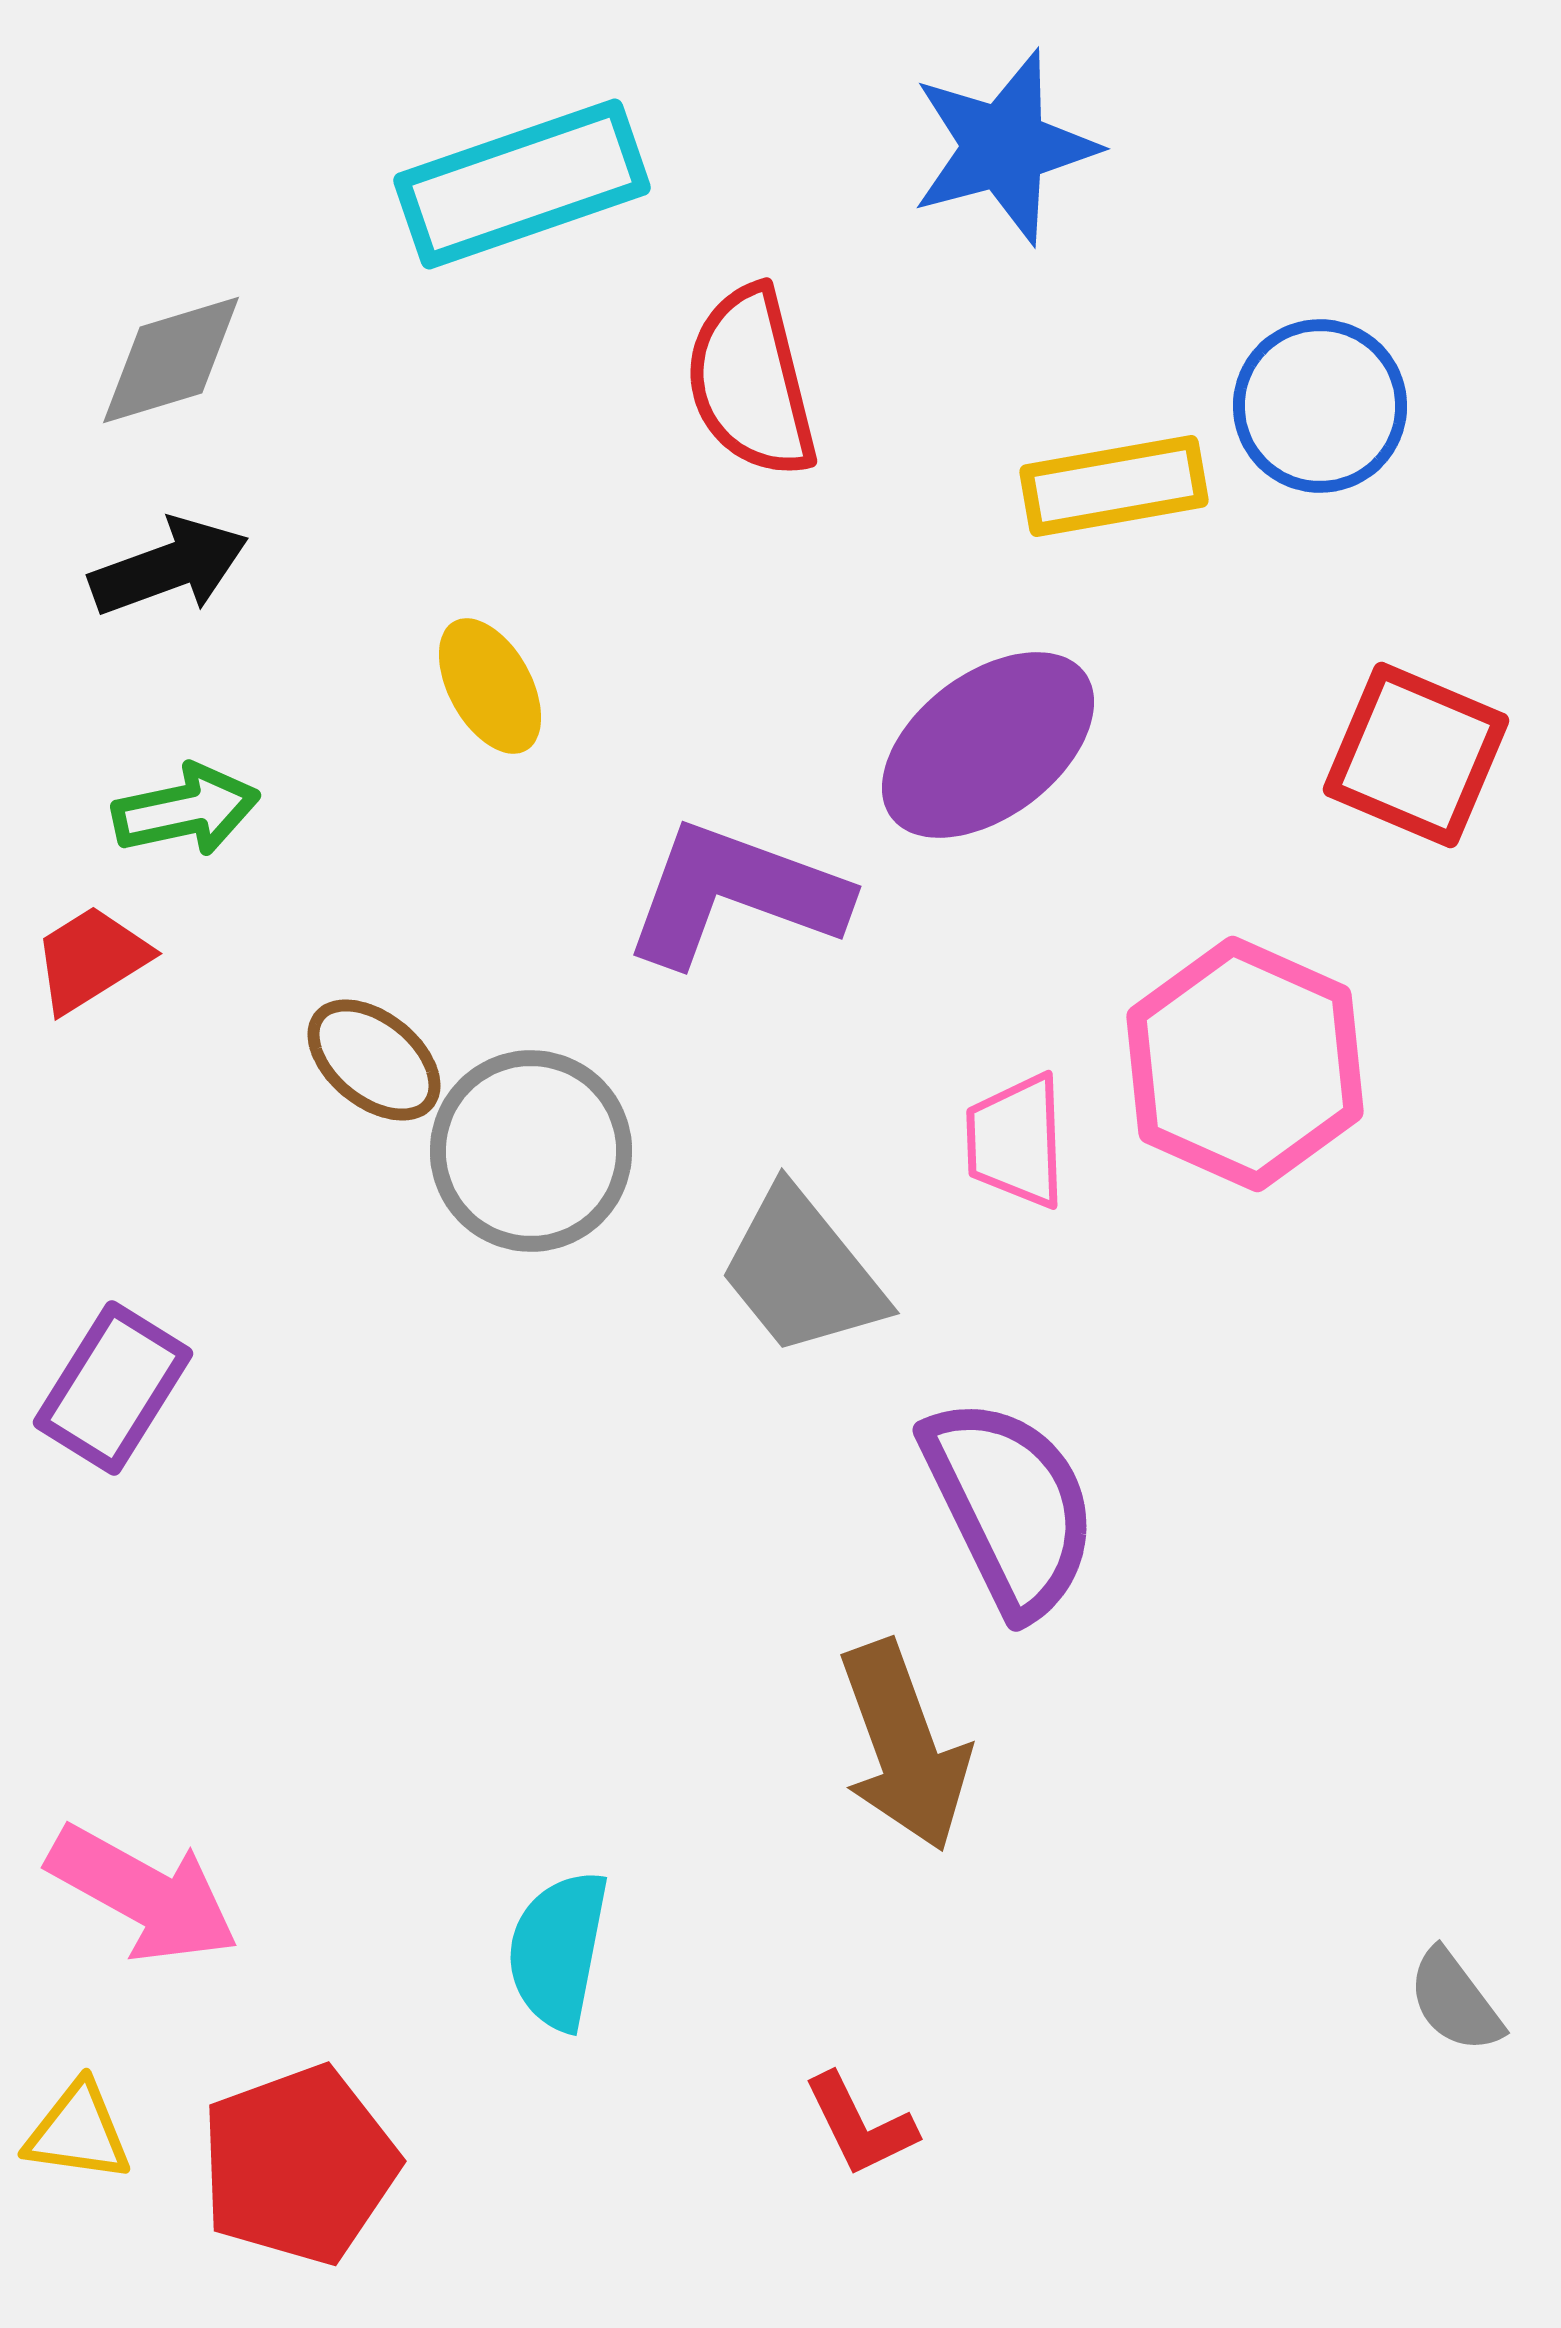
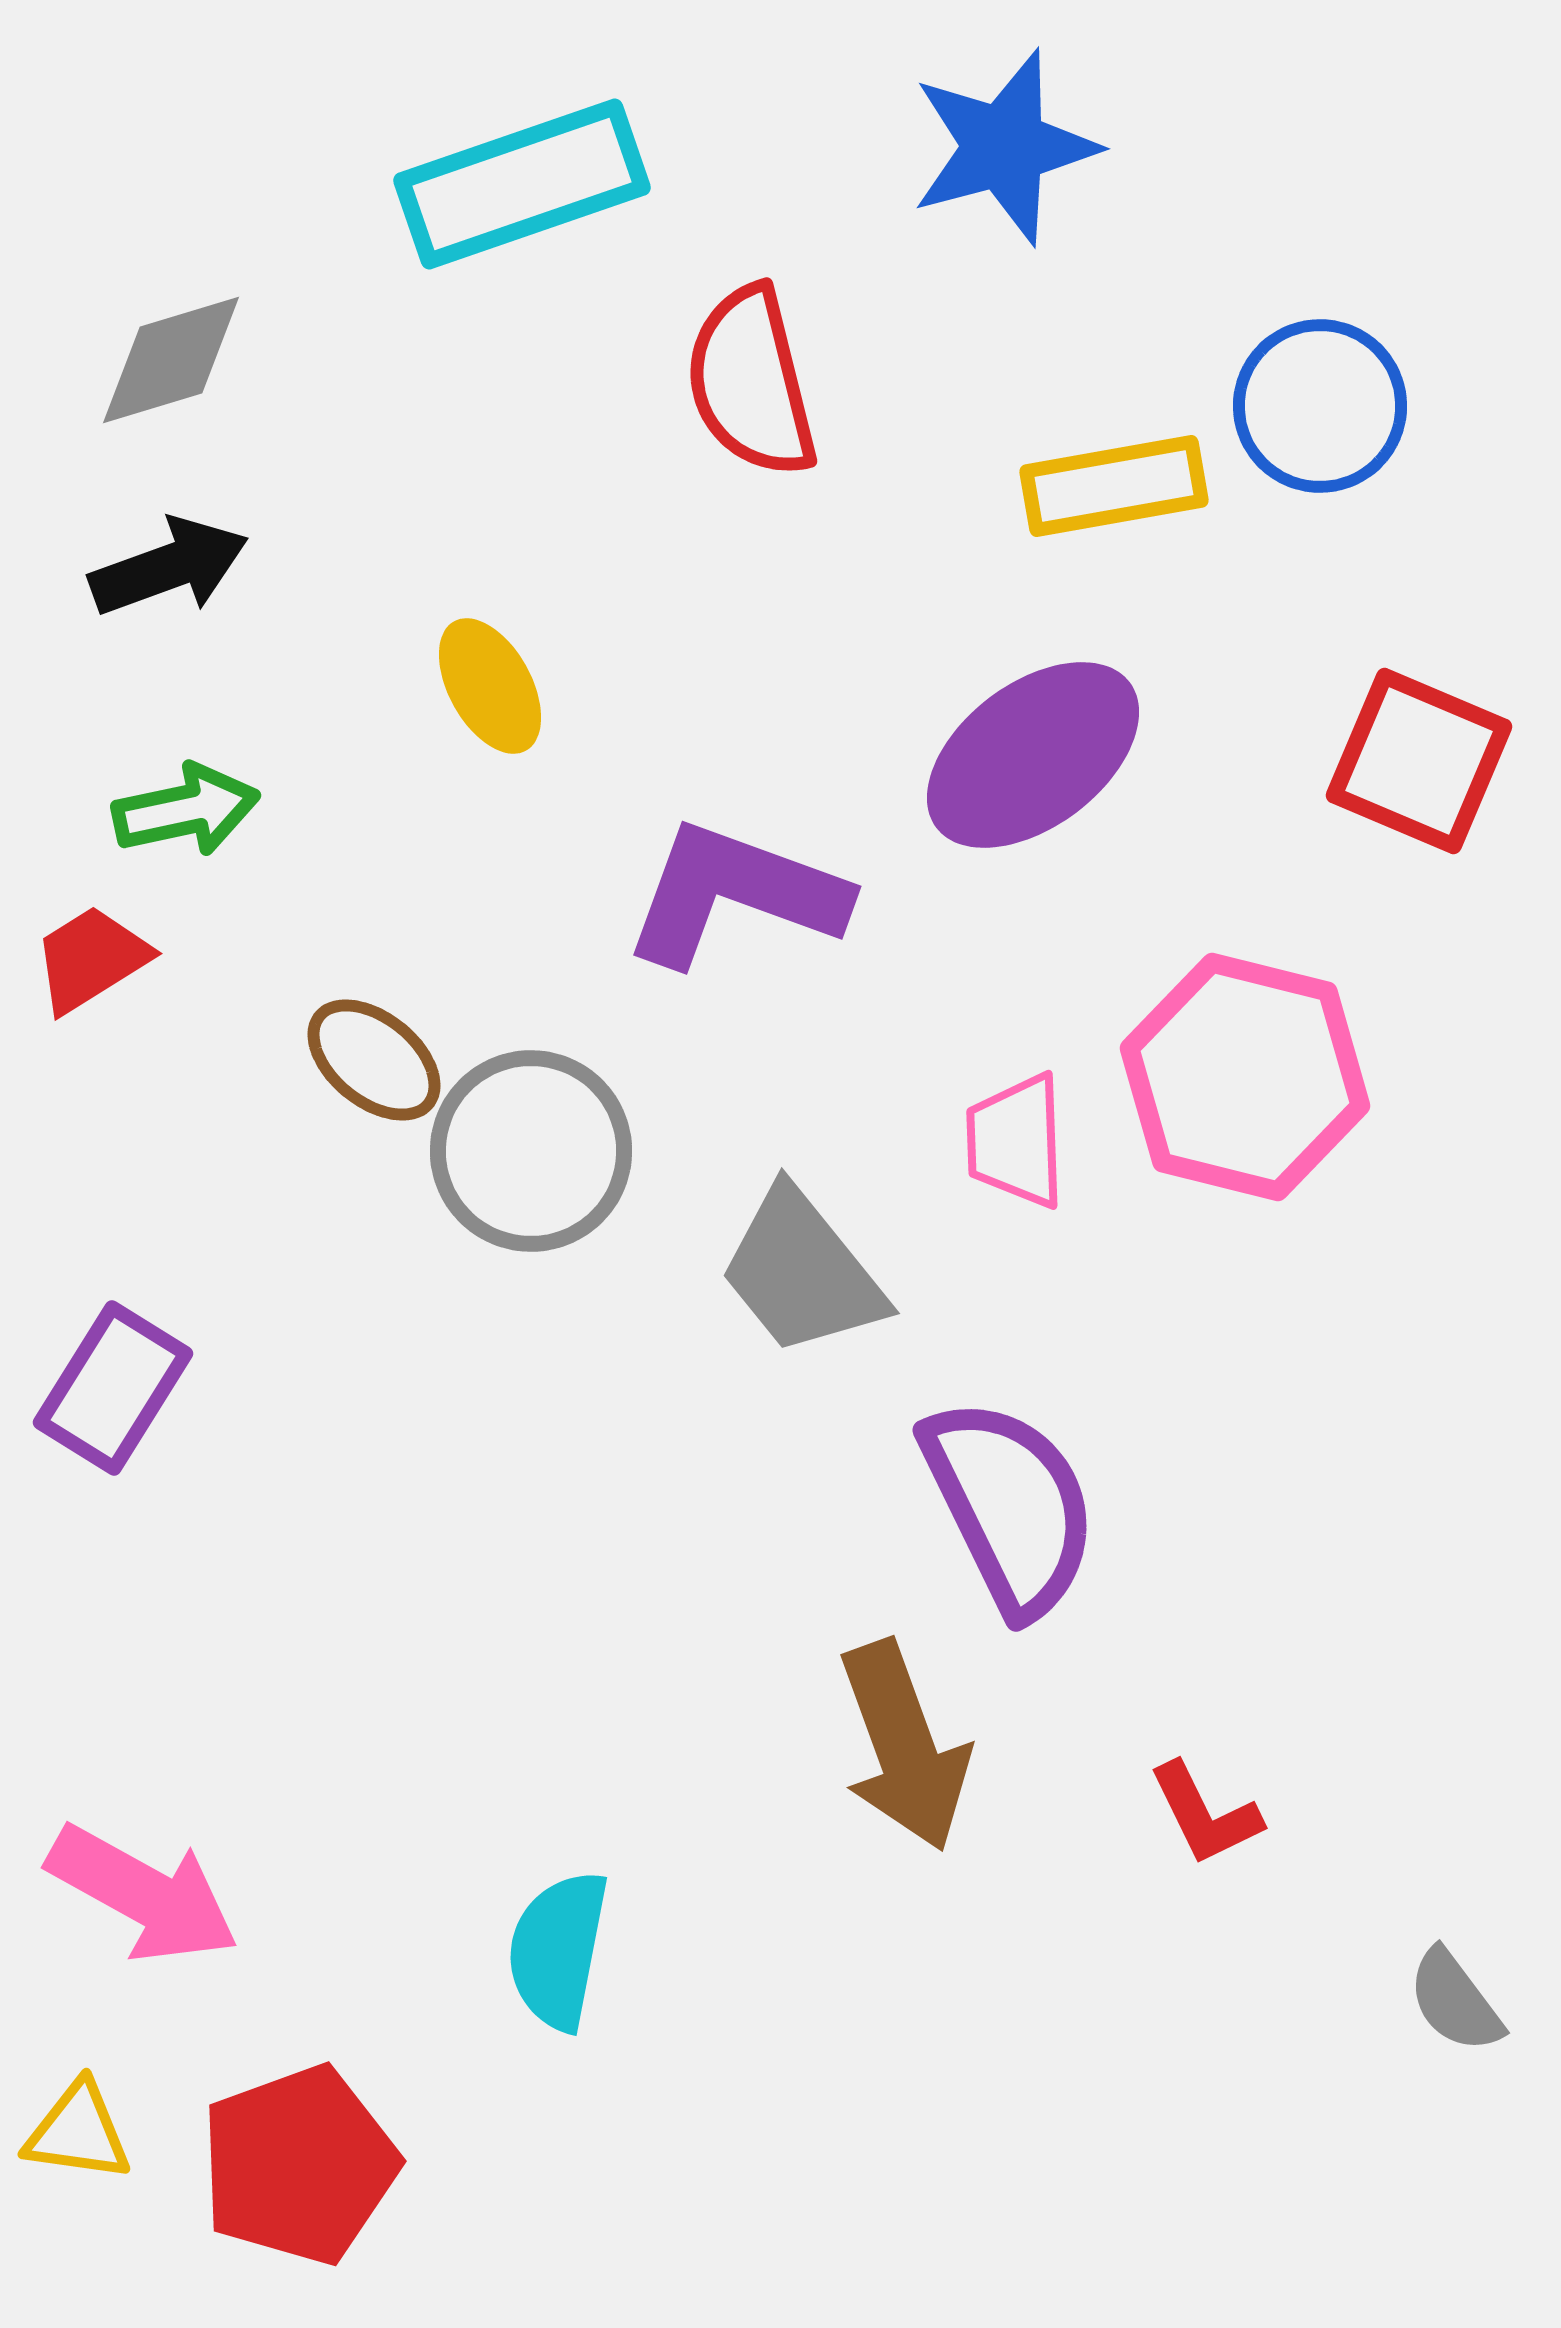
purple ellipse: moved 45 px right, 10 px down
red square: moved 3 px right, 6 px down
pink hexagon: moved 13 px down; rotated 10 degrees counterclockwise
red L-shape: moved 345 px right, 311 px up
